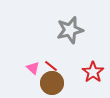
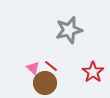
gray star: moved 1 px left
brown circle: moved 7 px left
